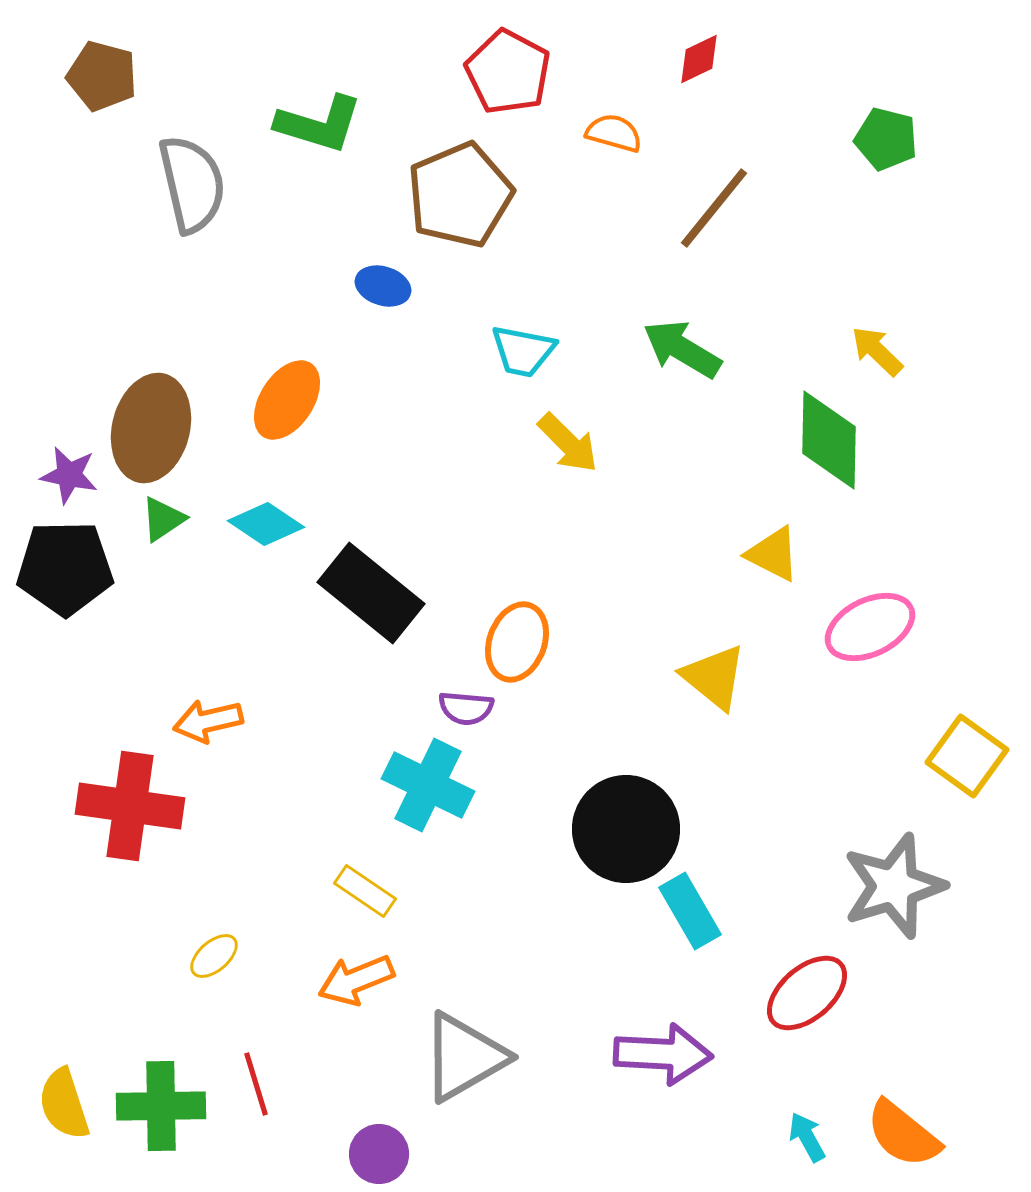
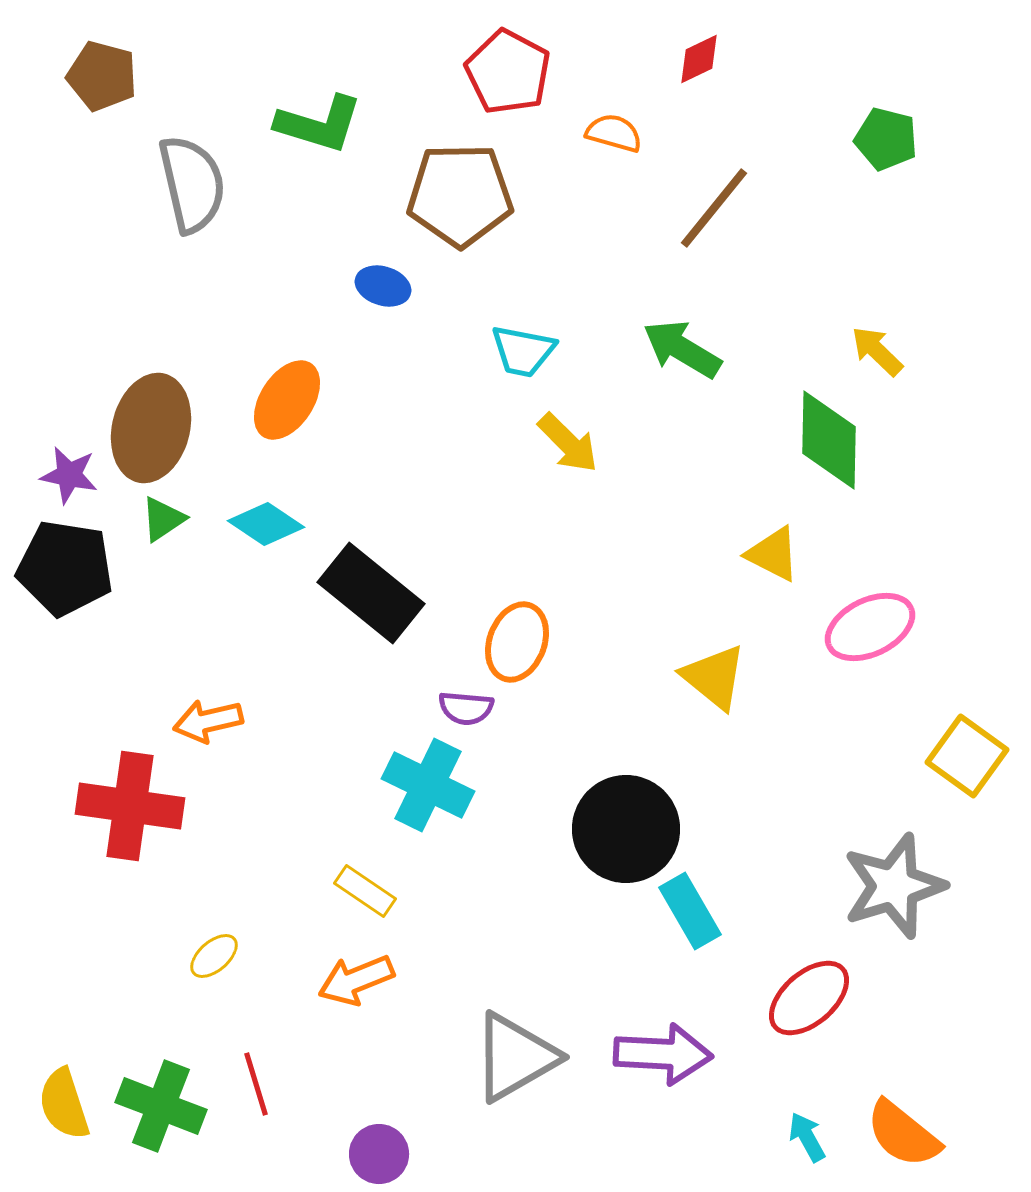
brown pentagon at (460, 195): rotated 22 degrees clockwise
black pentagon at (65, 568): rotated 10 degrees clockwise
red ellipse at (807, 993): moved 2 px right, 5 px down
gray triangle at (464, 1057): moved 51 px right
green cross at (161, 1106): rotated 22 degrees clockwise
